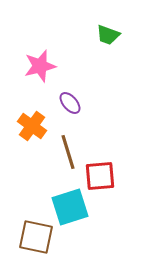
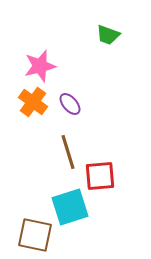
purple ellipse: moved 1 px down
orange cross: moved 1 px right, 24 px up
brown square: moved 1 px left, 2 px up
